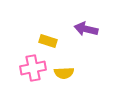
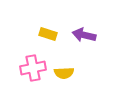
purple arrow: moved 2 px left, 6 px down
yellow rectangle: moved 7 px up
